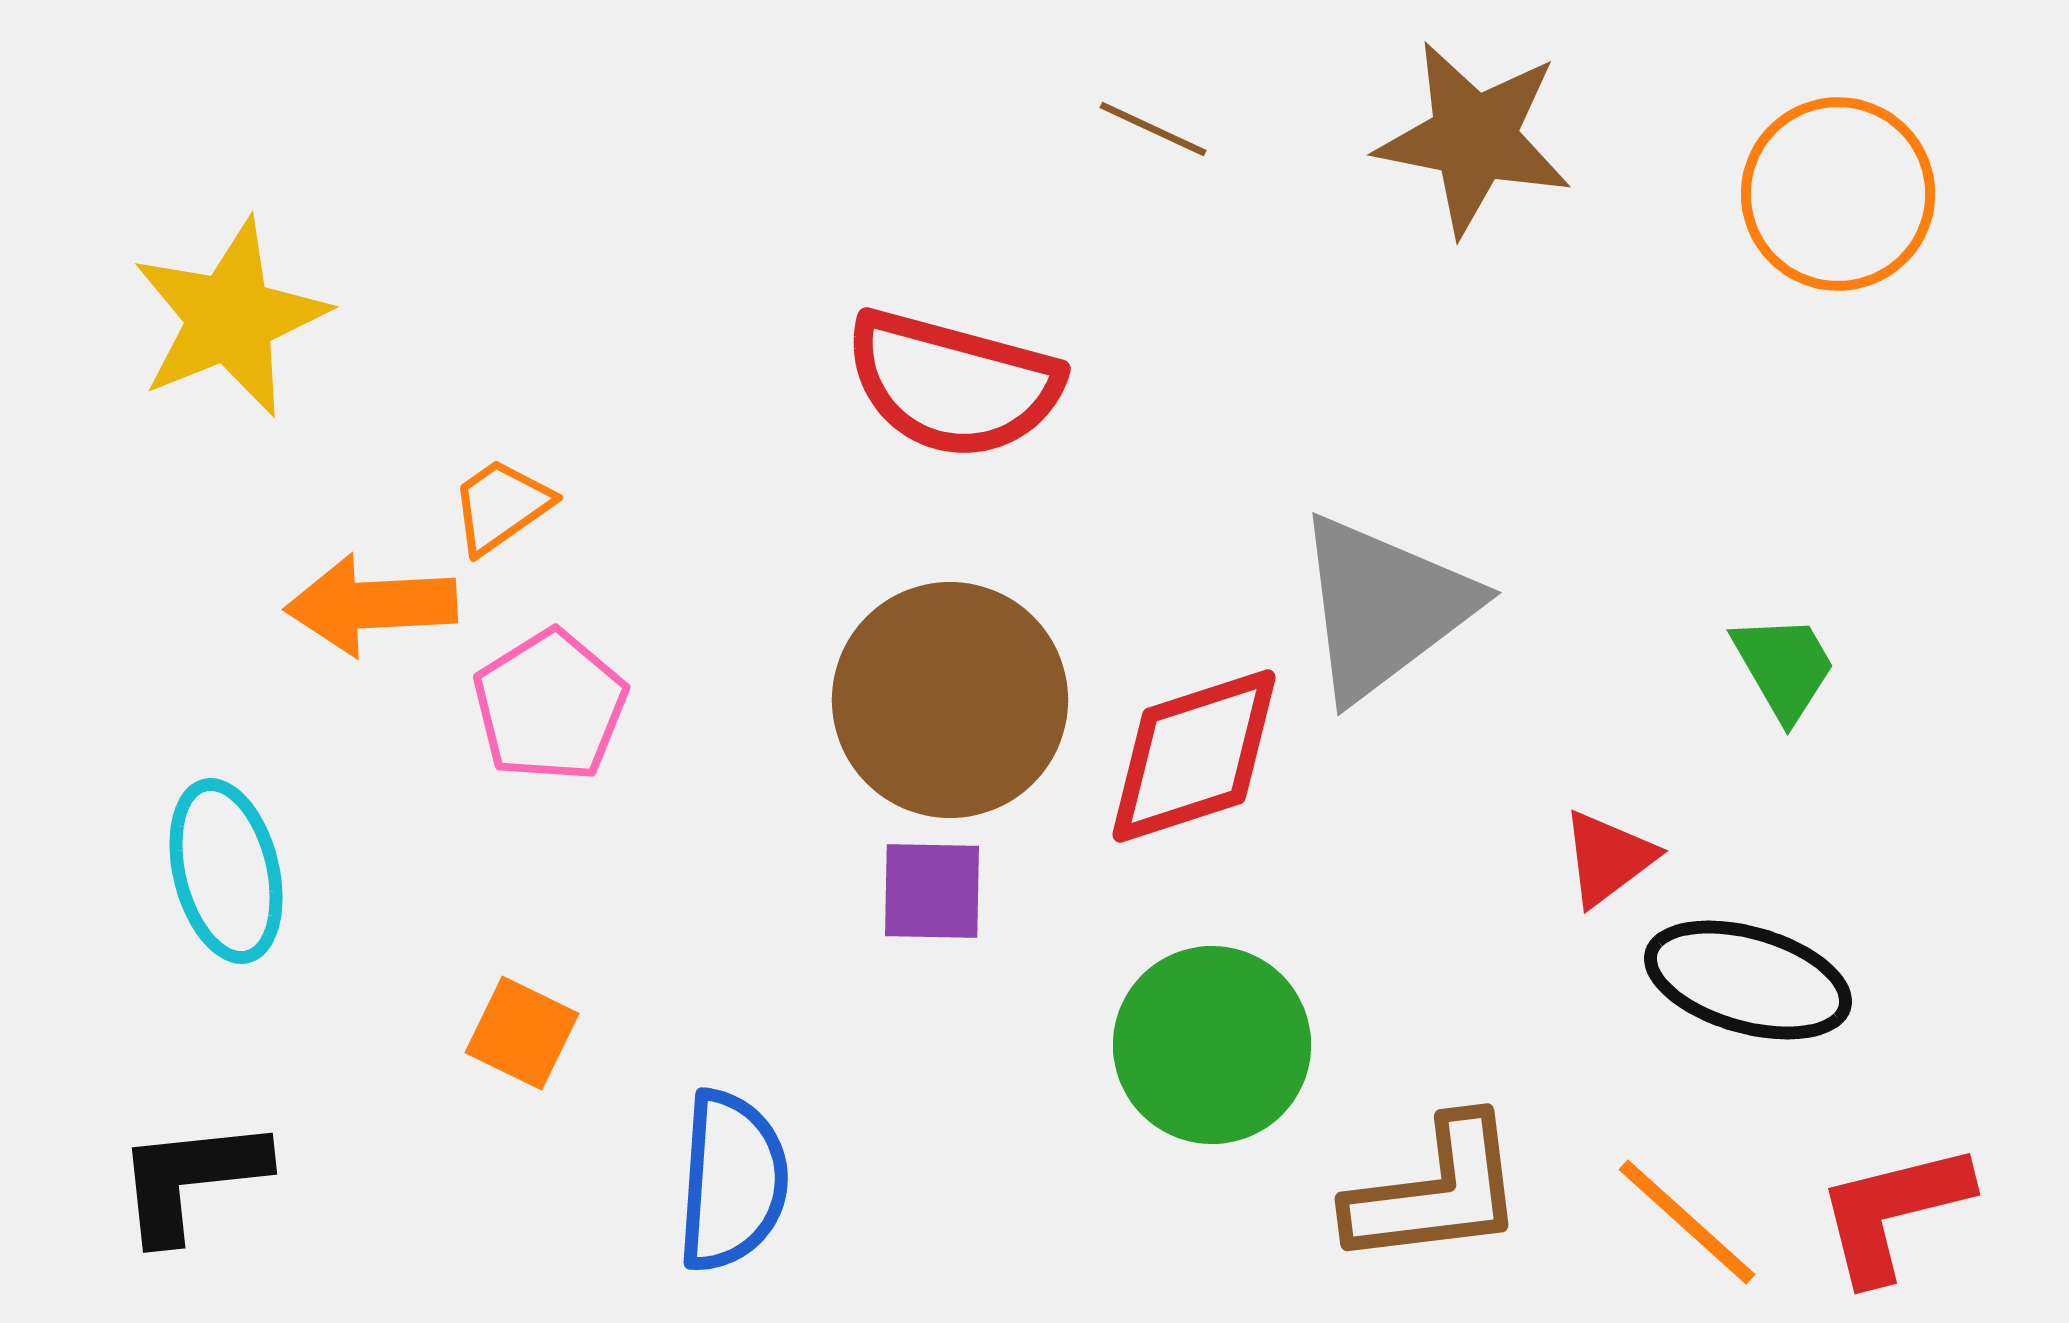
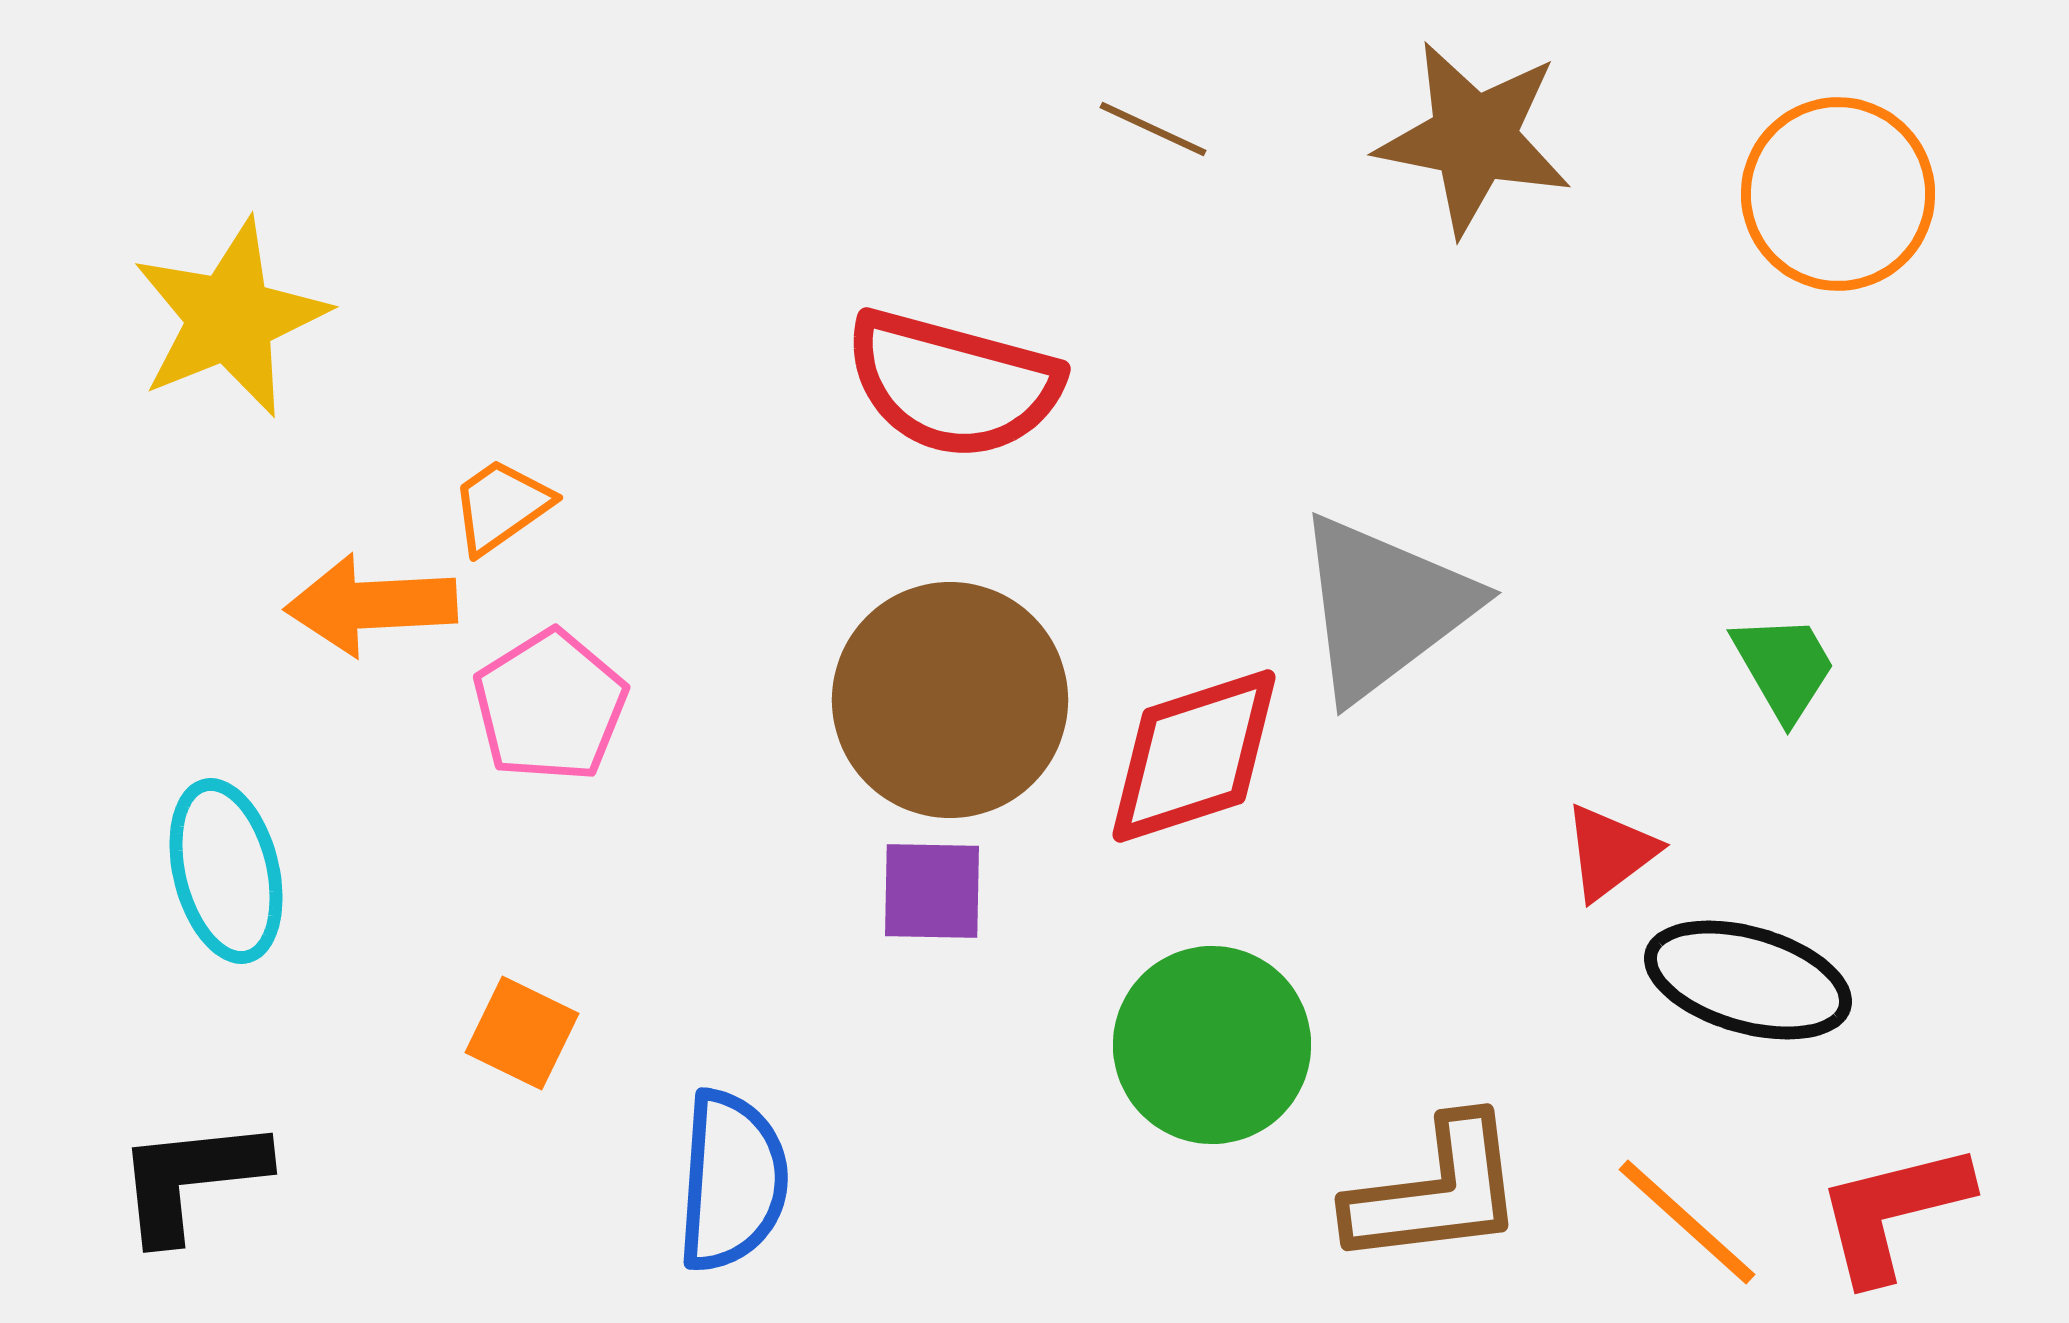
red triangle: moved 2 px right, 6 px up
